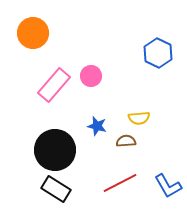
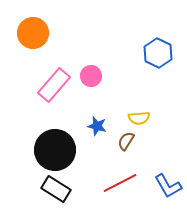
brown semicircle: rotated 54 degrees counterclockwise
